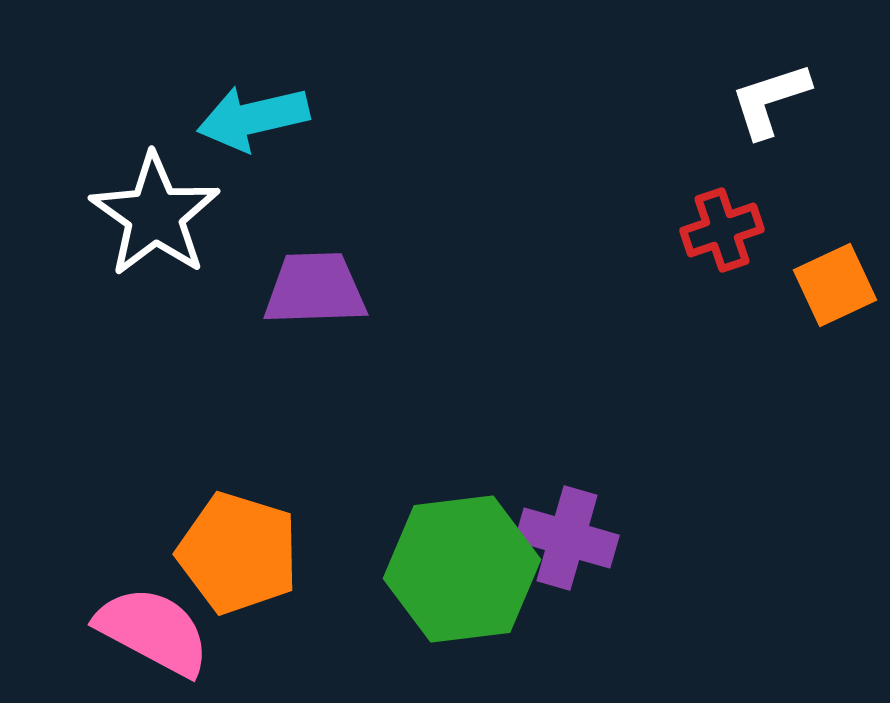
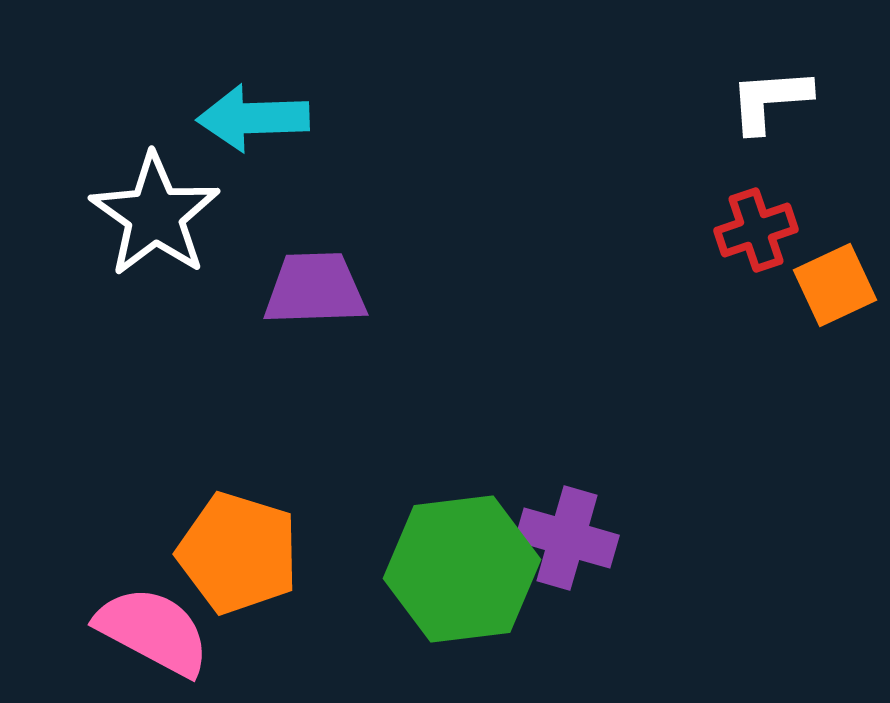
white L-shape: rotated 14 degrees clockwise
cyan arrow: rotated 11 degrees clockwise
red cross: moved 34 px right
